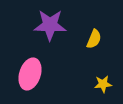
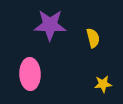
yellow semicircle: moved 1 px left, 1 px up; rotated 36 degrees counterclockwise
pink ellipse: rotated 20 degrees counterclockwise
